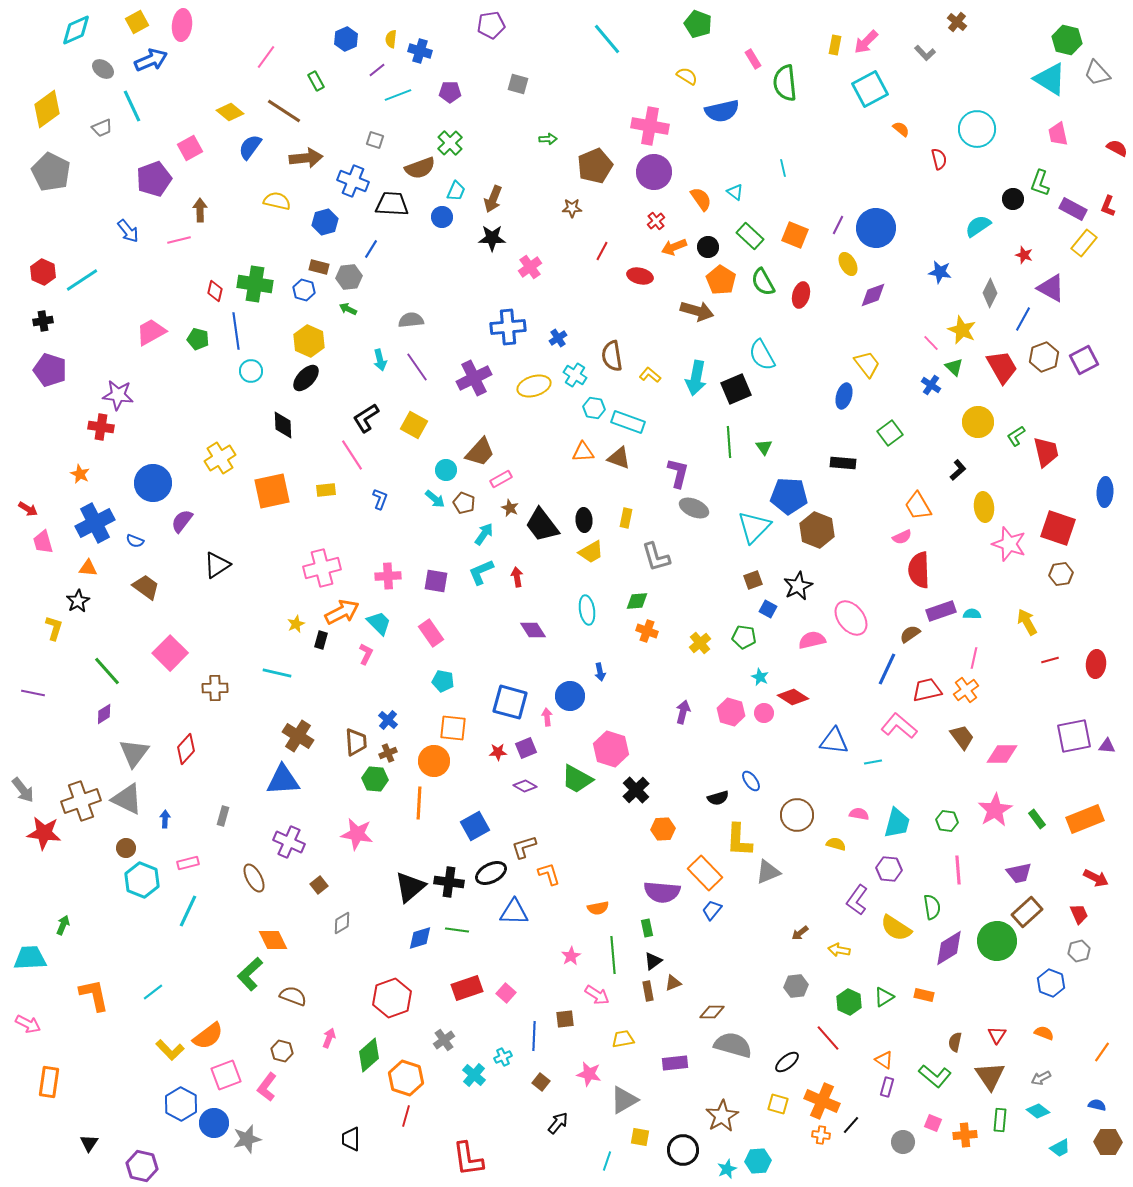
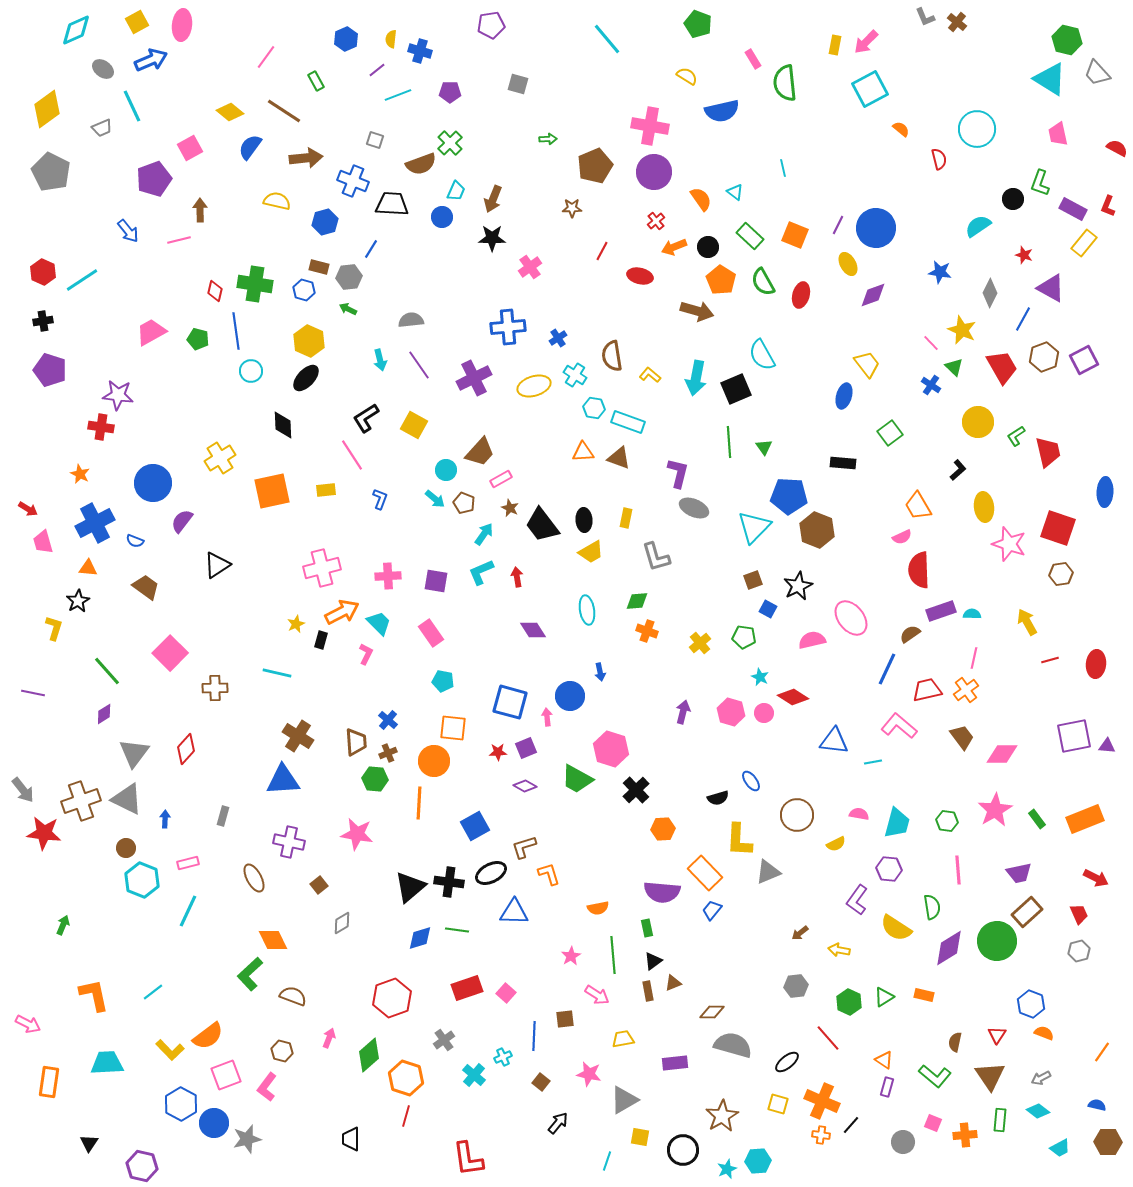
gray L-shape at (925, 53): moved 36 px up; rotated 20 degrees clockwise
brown semicircle at (420, 168): moved 1 px right, 4 px up
purple line at (417, 367): moved 2 px right, 2 px up
red trapezoid at (1046, 452): moved 2 px right
purple cross at (289, 842): rotated 12 degrees counterclockwise
yellow semicircle at (836, 844): rotated 138 degrees clockwise
cyan trapezoid at (30, 958): moved 77 px right, 105 px down
blue hexagon at (1051, 983): moved 20 px left, 21 px down
